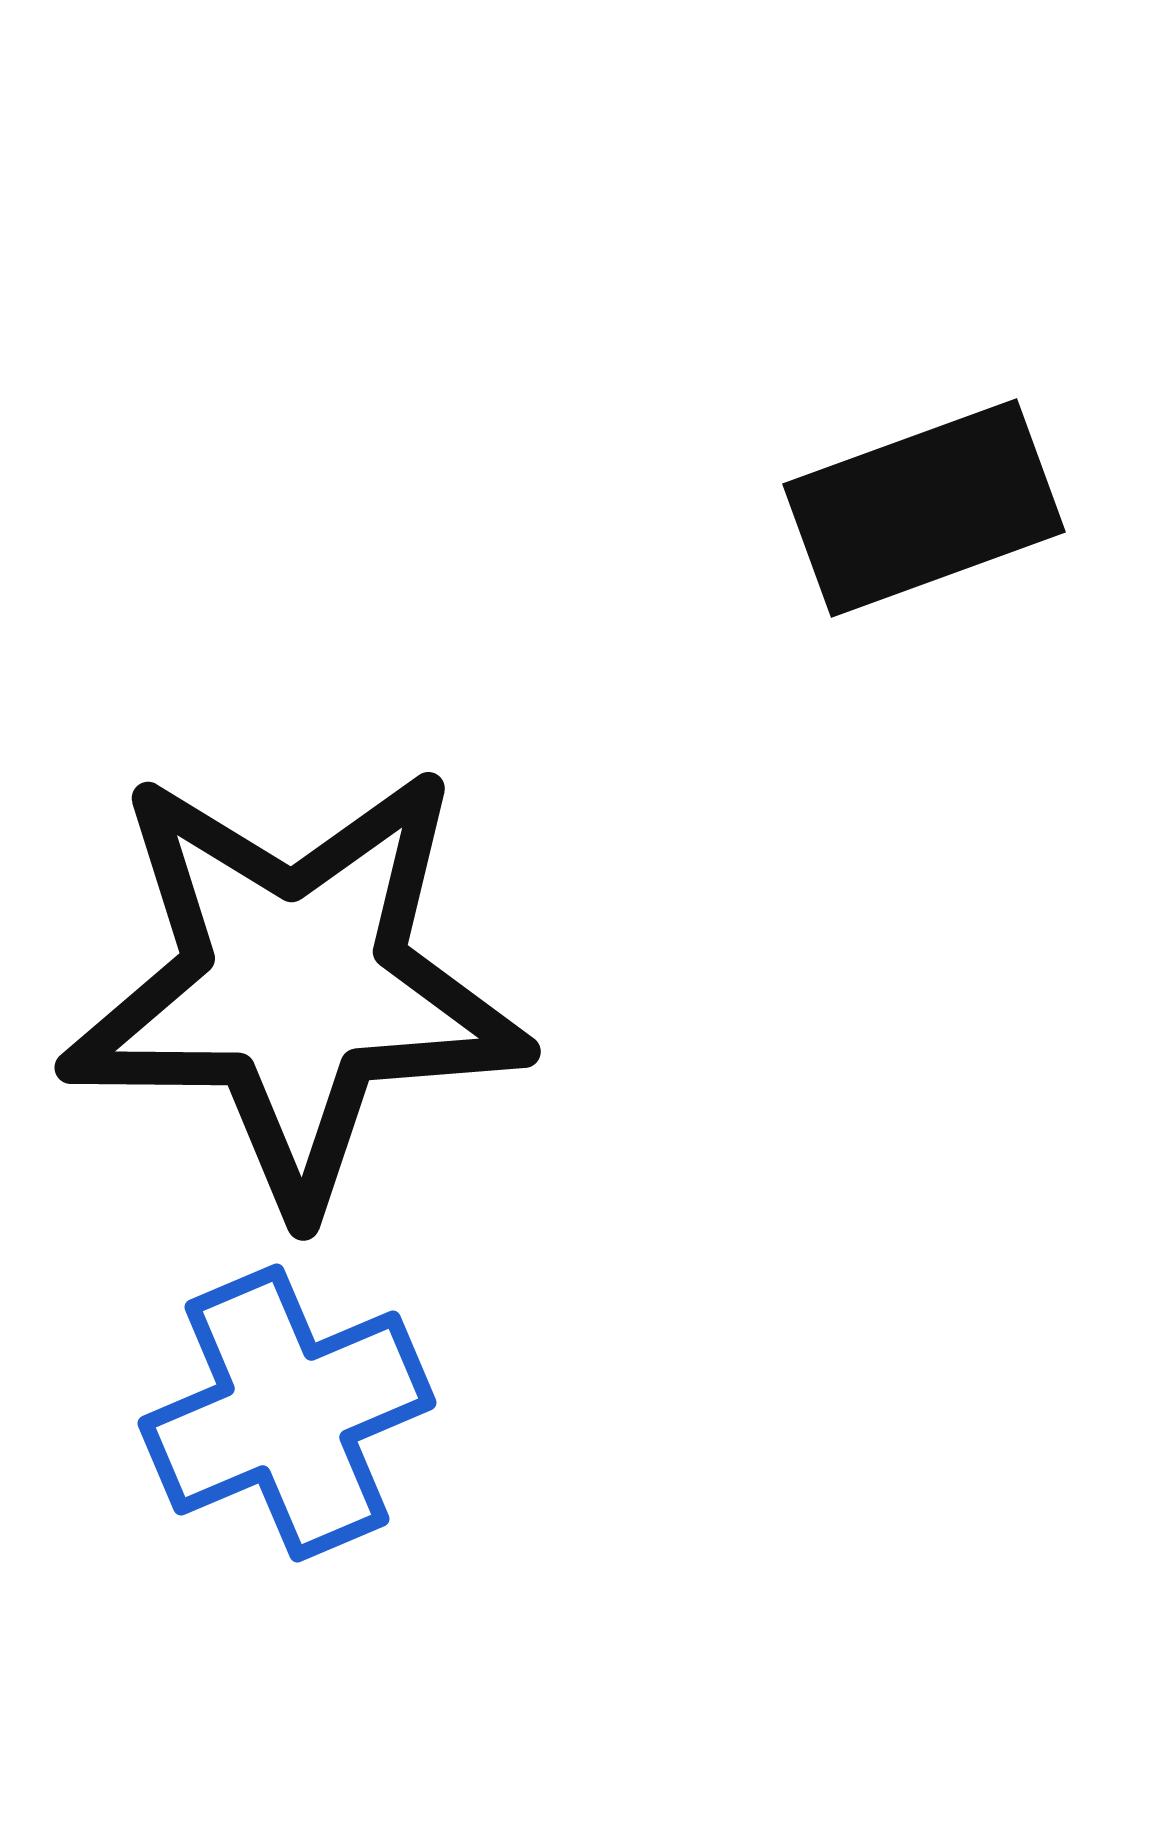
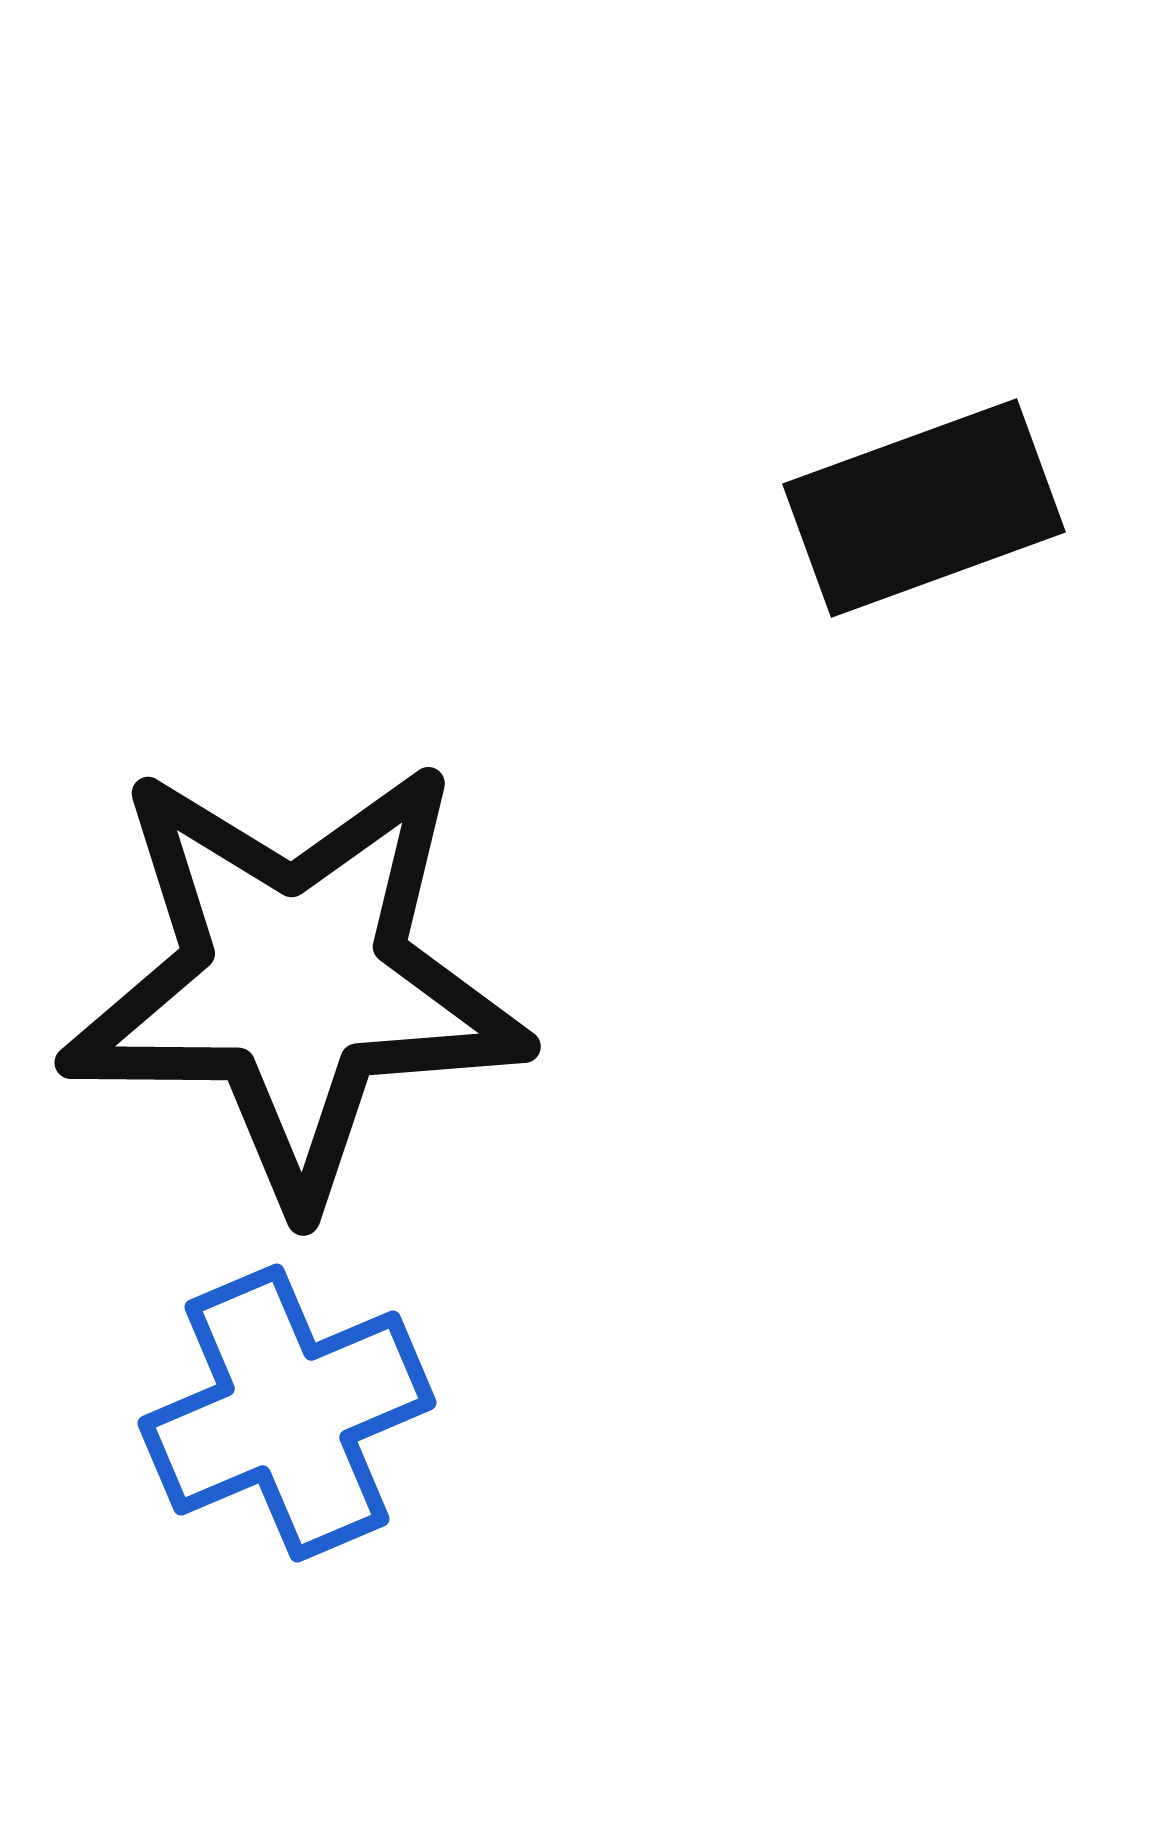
black star: moved 5 px up
